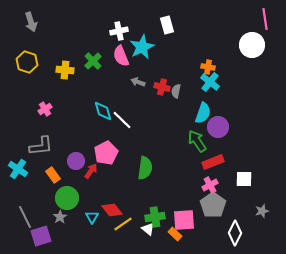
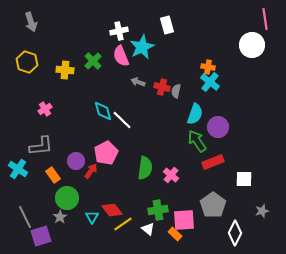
cyan semicircle at (203, 113): moved 8 px left, 1 px down
pink cross at (210, 185): moved 39 px left, 10 px up; rotated 21 degrees counterclockwise
green cross at (155, 217): moved 3 px right, 7 px up
